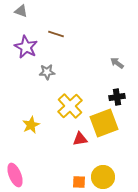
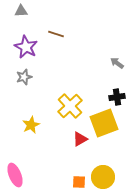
gray triangle: rotated 24 degrees counterclockwise
gray star: moved 23 px left, 5 px down; rotated 14 degrees counterclockwise
red triangle: rotated 21 degrees counterclockwise
